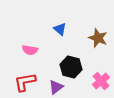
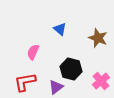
pink semicircle: moved 3 px right, 2 px down; rotated 105 degrees clockwise
black hexagon: moved 2 px down
